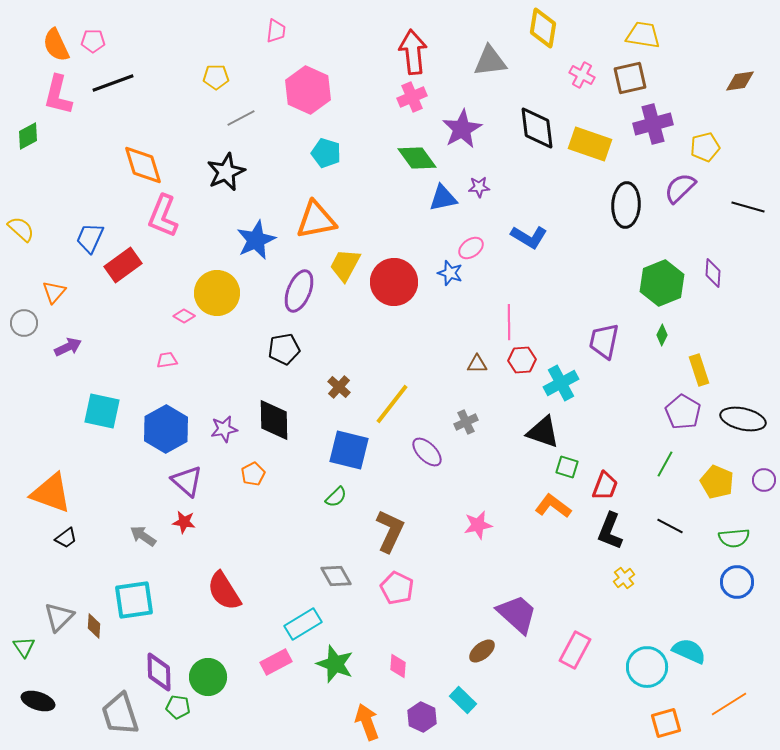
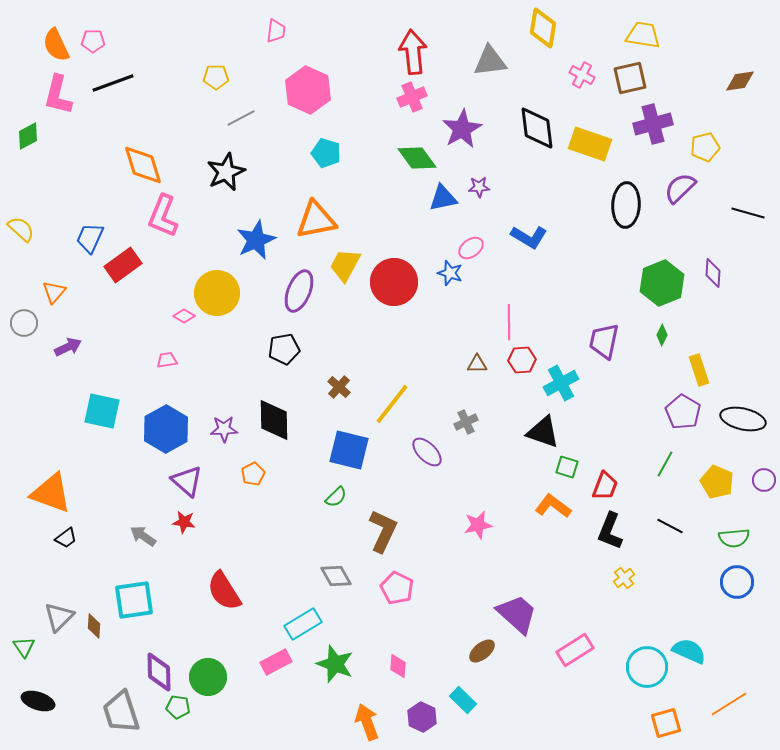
black line at (748, 207): moved 6 px down
purple star at (224, 429): rotated 8 degrees clockwise
brown L-shape at (390, 531): moved 7 px left
pink rectangle at (575, 650): rotated 30 degrees clockwise
gray trapezoid at (120, 714): moved 1 px right, 2 px up
